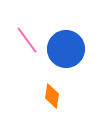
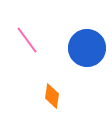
blue circle: moved 21 px right, 1 px up
